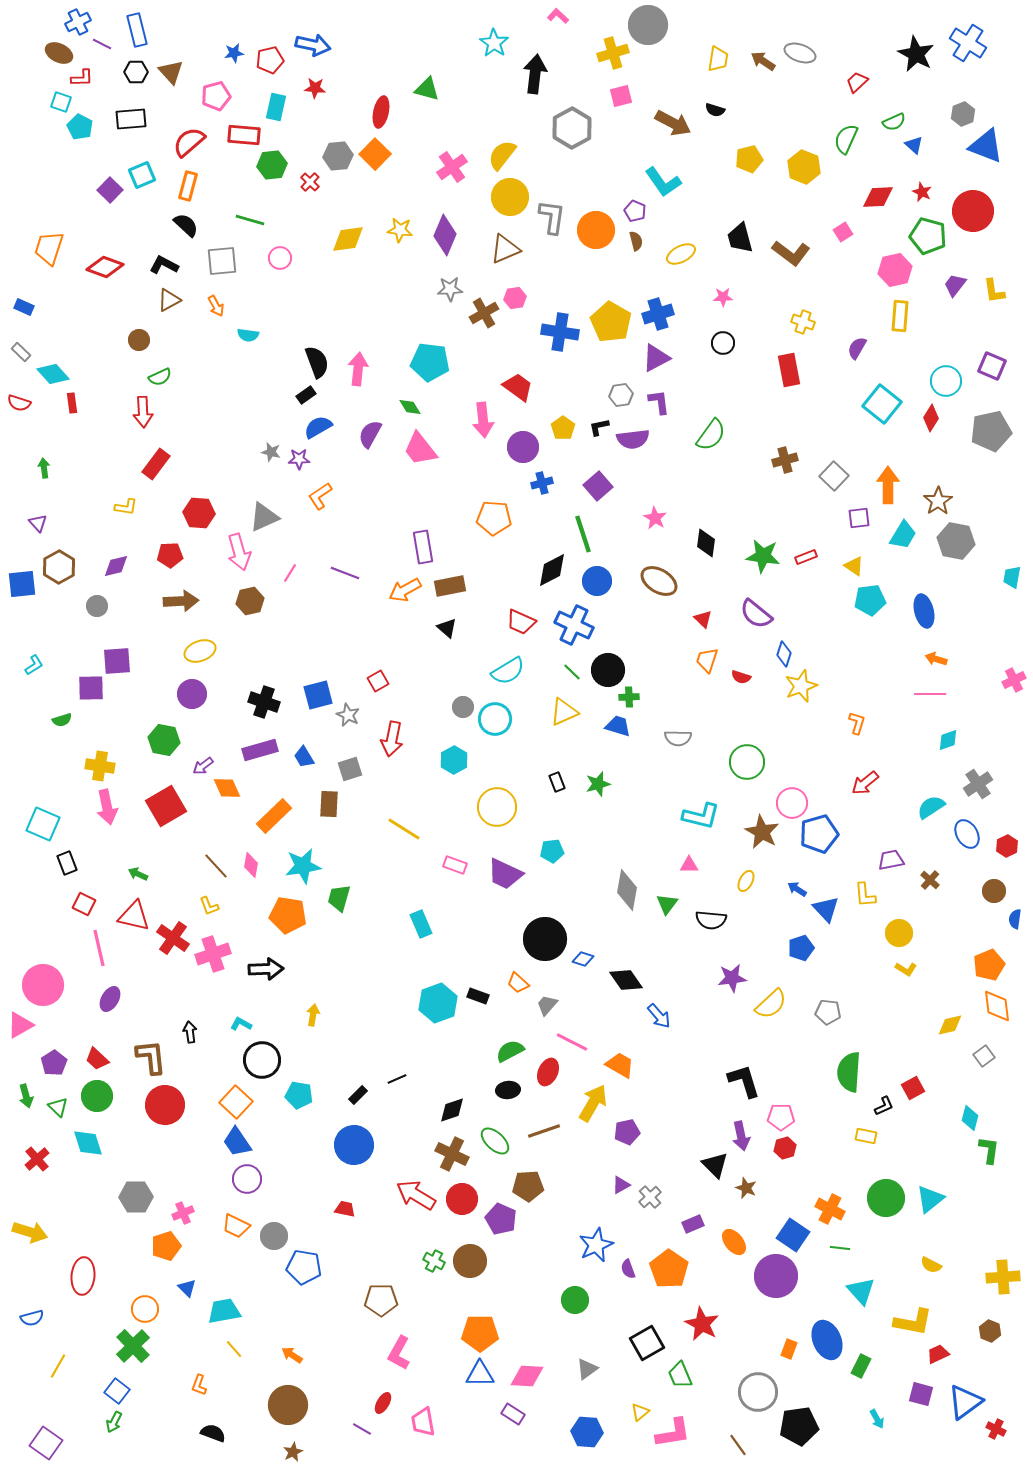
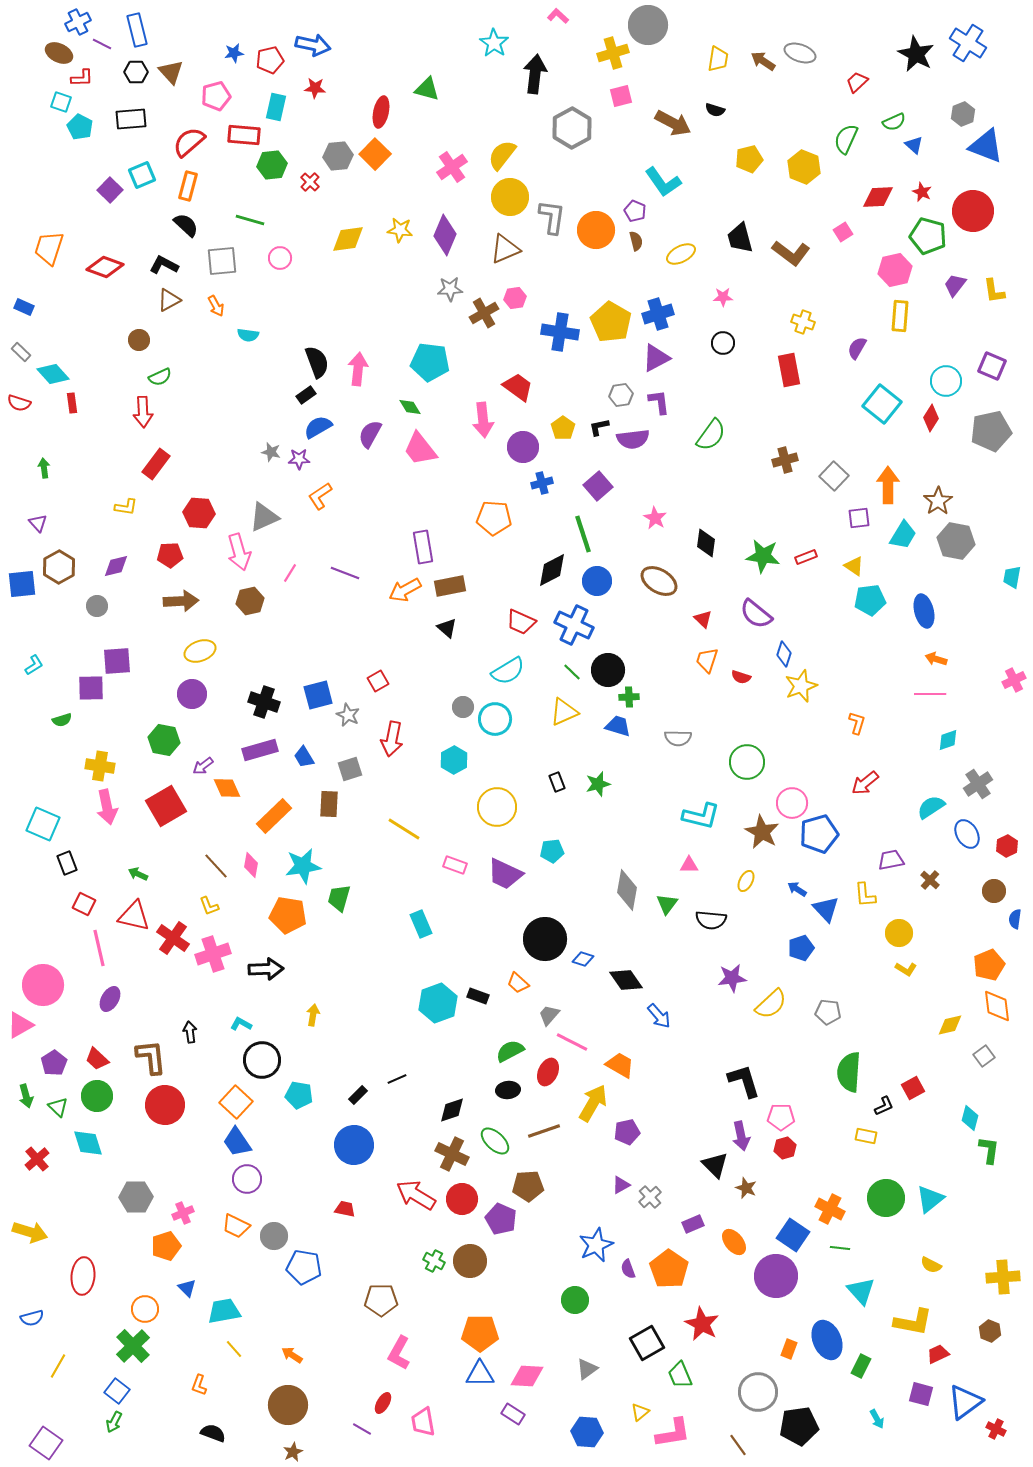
gray trapezoid at (547, 1005): moved 2 px right, 10 px down
